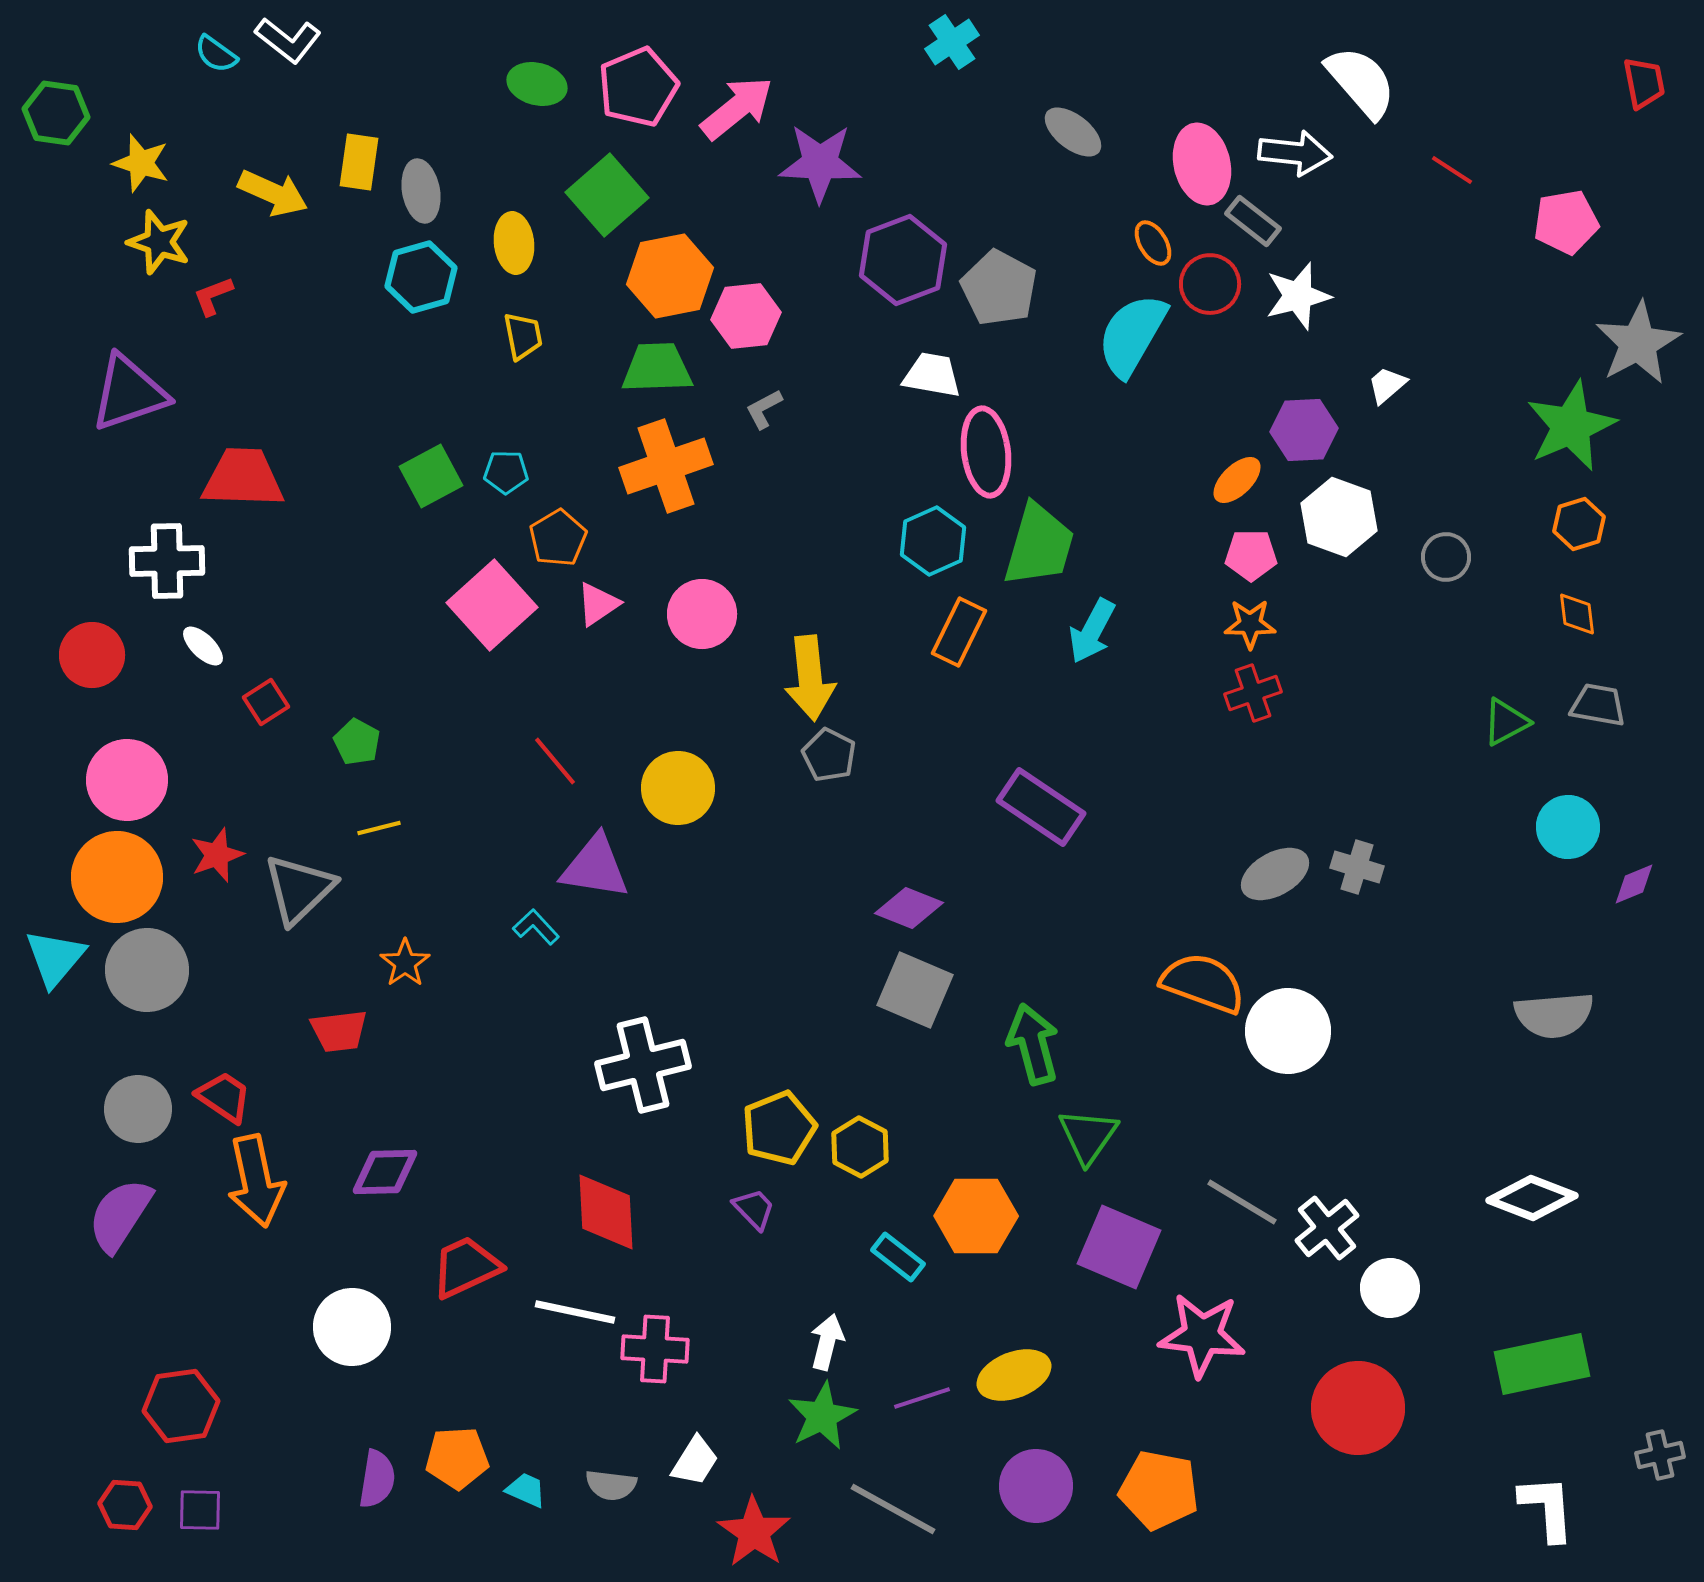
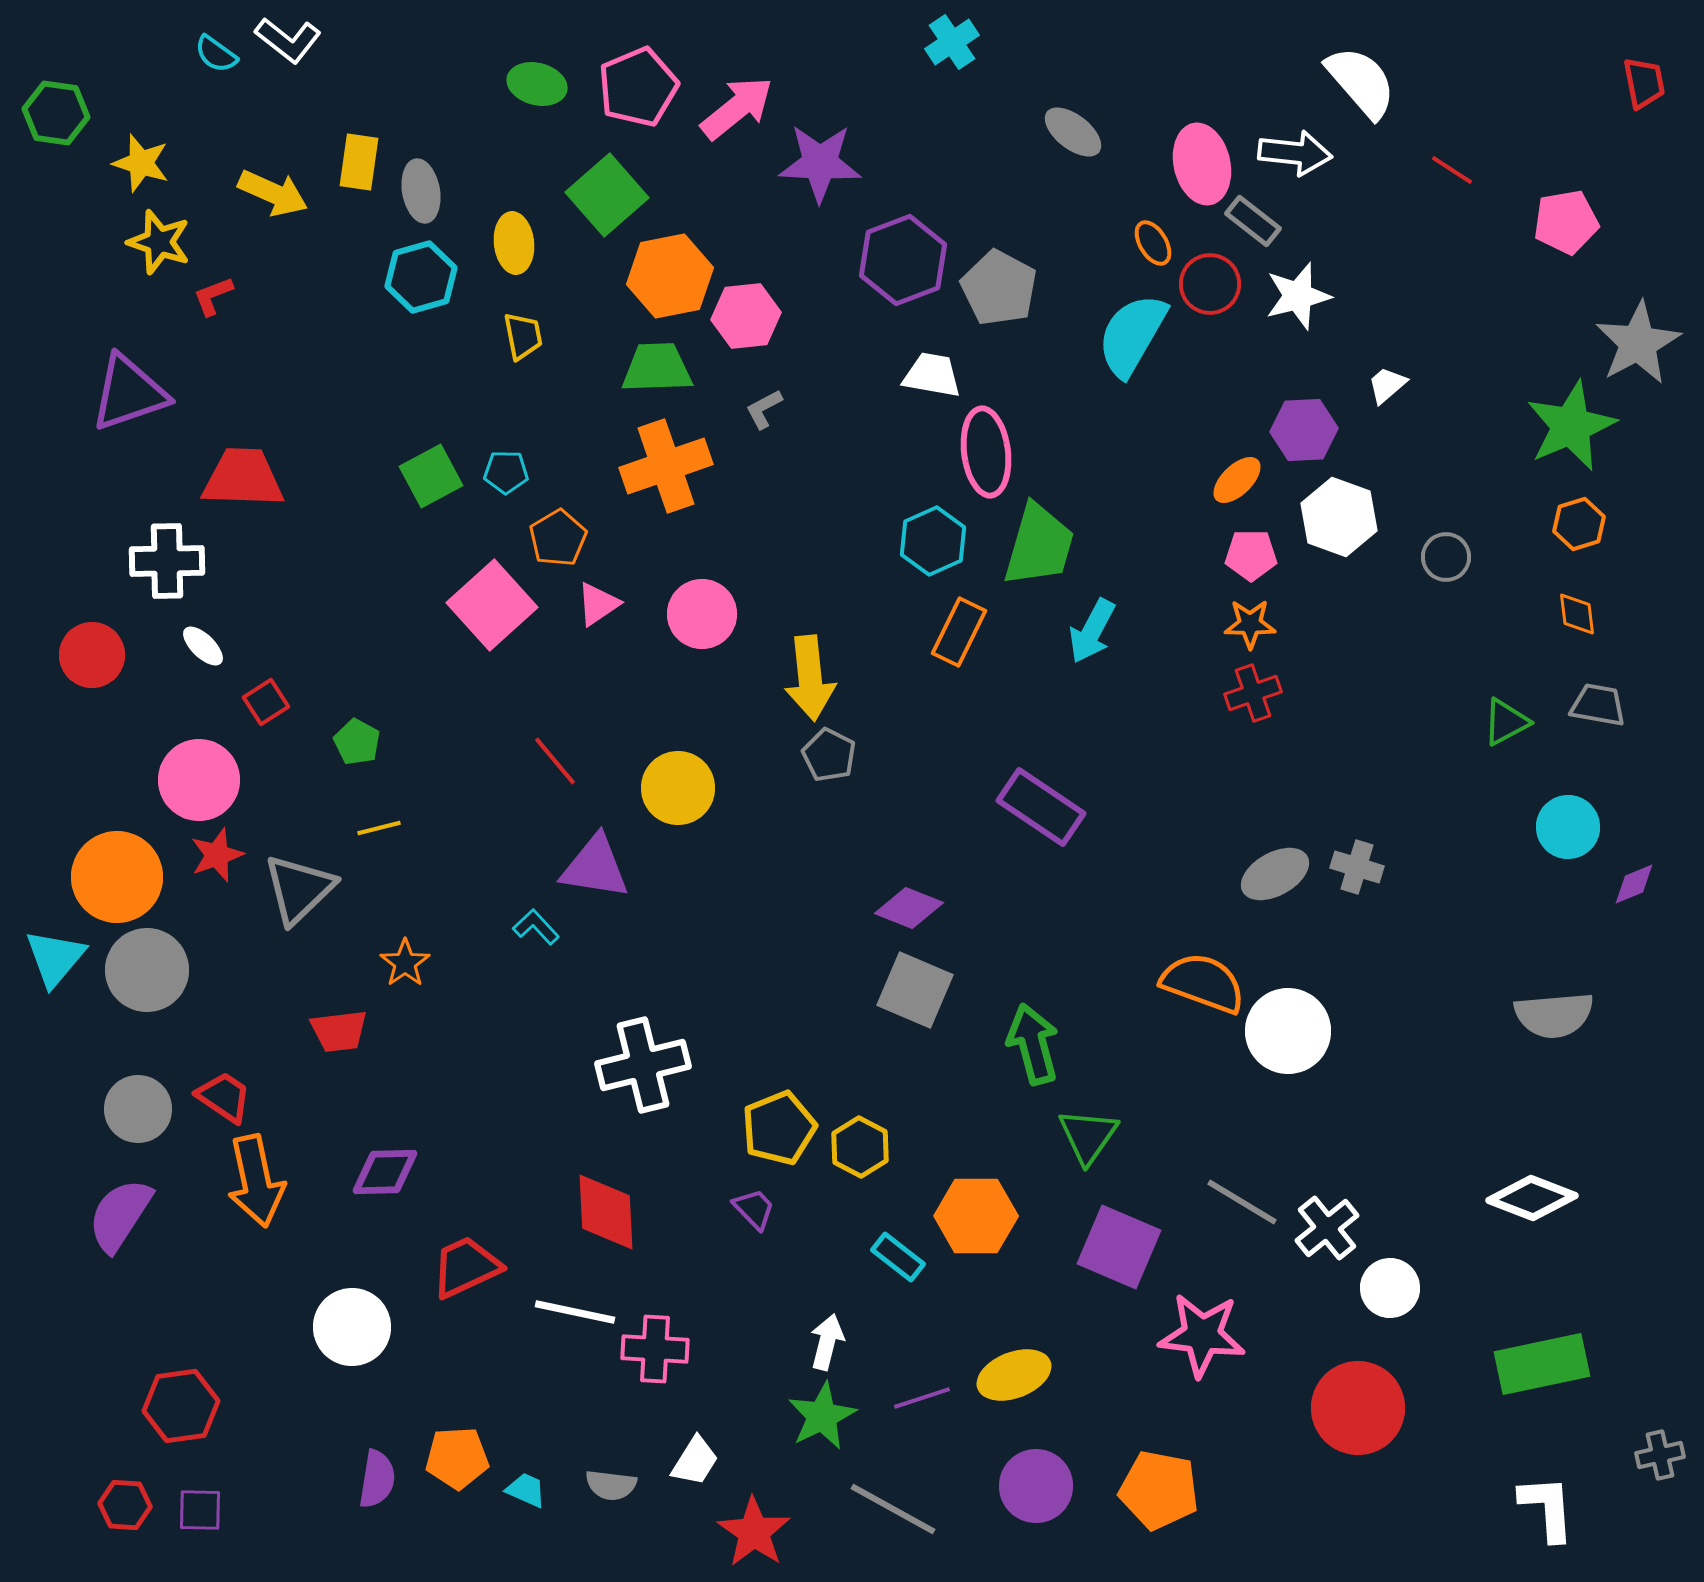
pink circle at (127, 780): moved 72 px right
